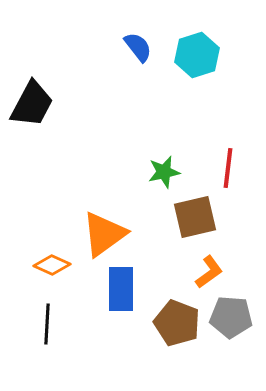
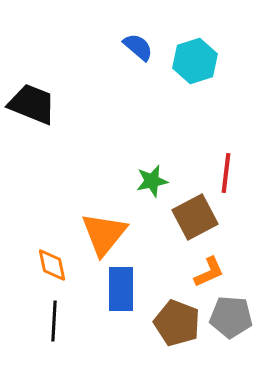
blue semicircle: rotated 12 degrees counterclockwise
cyan hexagon: moved 2 px left, 6 px down
black trapezoid: rotated 96 degrees counterclockwise
red line: moved 2 px left, 5 px down
green star: moved 12 px left, 9 px down
brown square: rotated 15 degrees counterclockwise
orange triangle: rotated 15 degrees counterclockwise
orange diamond: rotated 54 degrees clockwise
orange L-shape: rotated 12 degrees clockwise
black line: moved 7 px right, 3 px up
